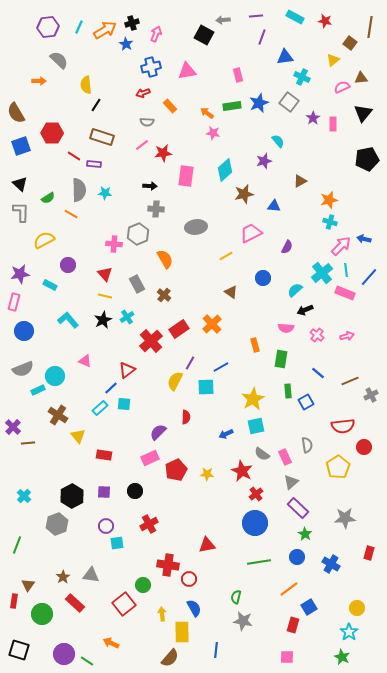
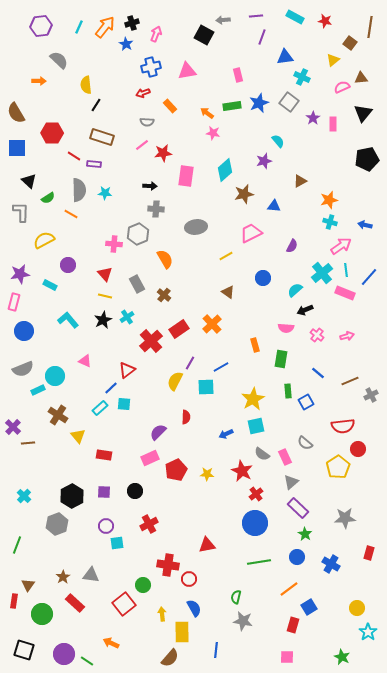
purple hexagon at (48, 27): moved 7 px left, 1 px up
orange arrow at (105, 30): moved 3 px up; rotated 20 degrees counterclockwise
blue square at (21, 146): moved 4 px left, 2 px down; rotated 18 degrees clockwise
black triangle at (20, 184): moved 9 px right, 3 px up
blue arrow at (364, 239): moved 1 px right, 14 px up
pink arrow at (341, 246): rotated 10 degrees clockwise
purple semicircle at (287, 247): moved 5 px right, 1 px up
brown triangle at (231, 292): moved 3 px left
gray semicircle at (307, 445): moved 2 px left, 2 px up; rotated 140 degrees clockwise
red circle at (364, 447): moved 6 px left, 2 px down
cyan star at (349, 632): moved 19 px right
black square at (19, 650): moved 5 px right
